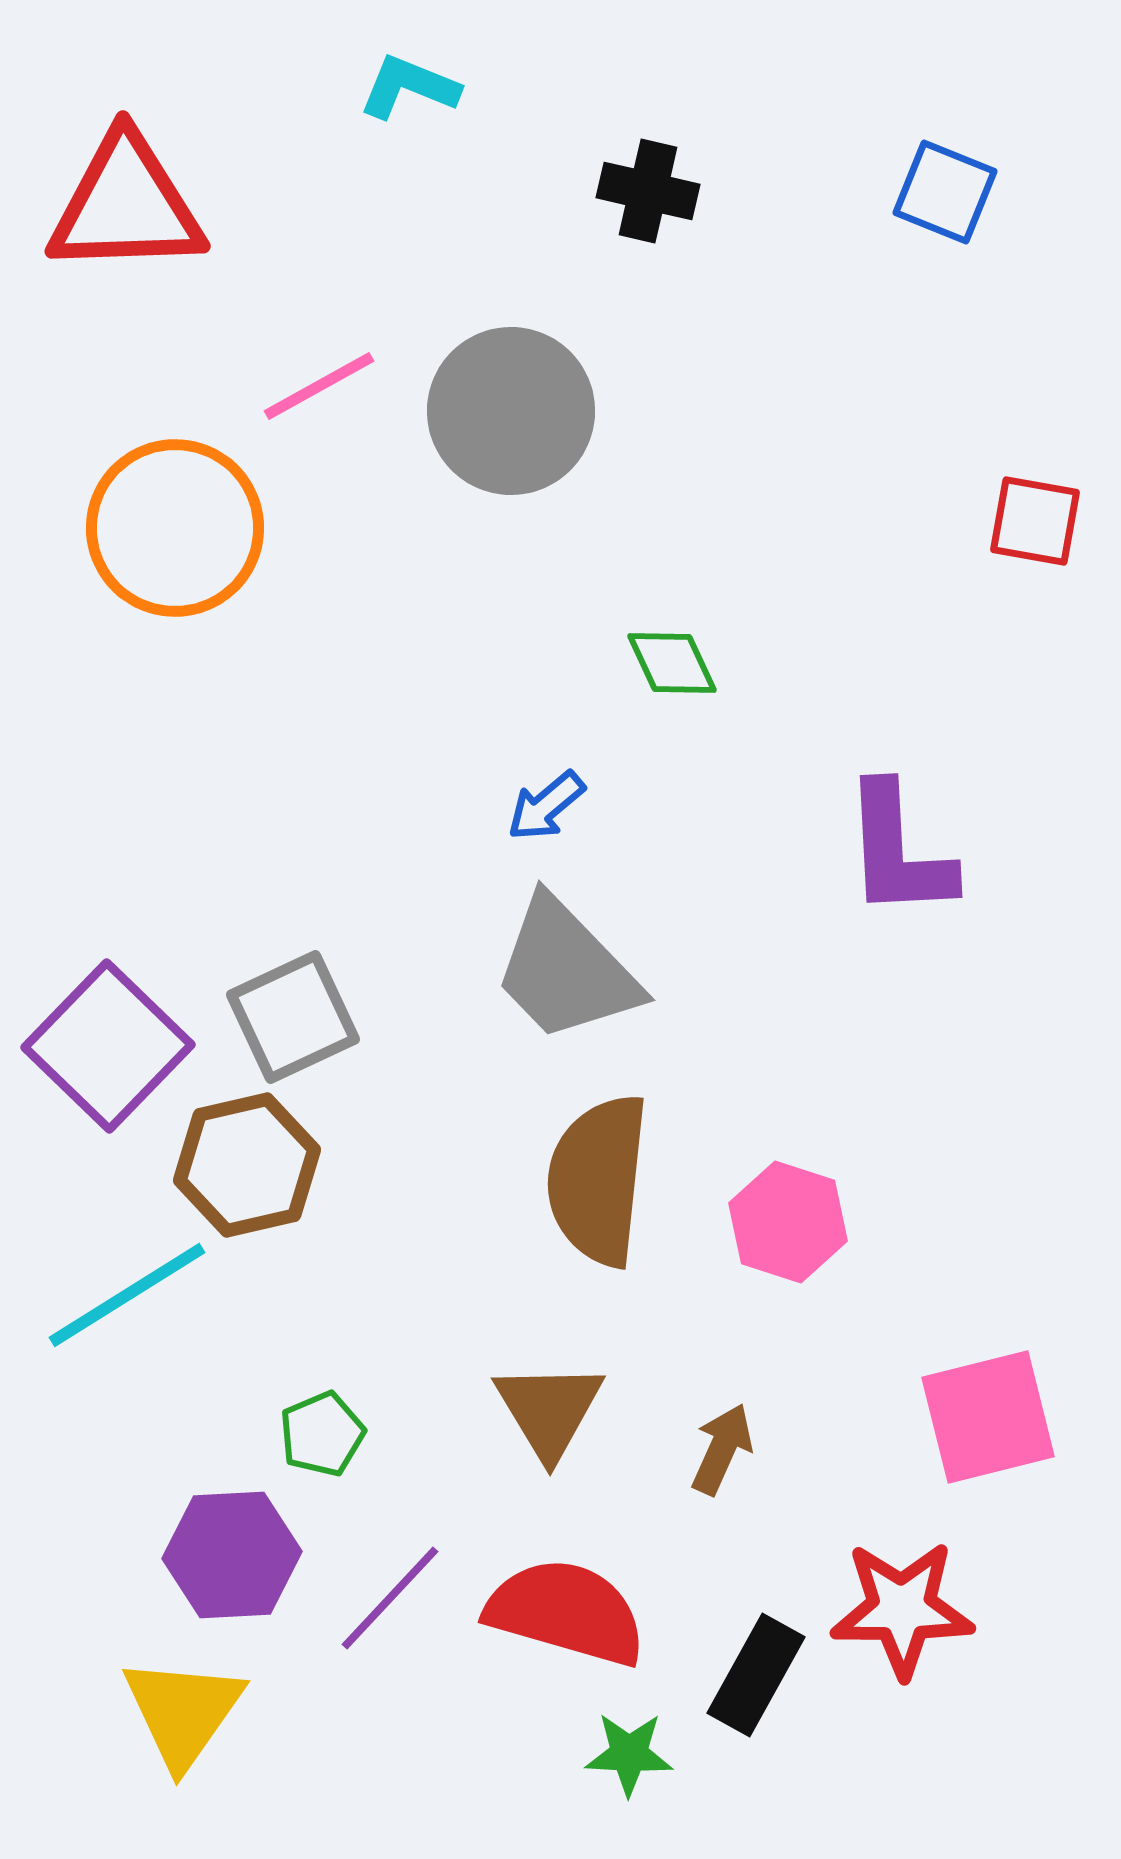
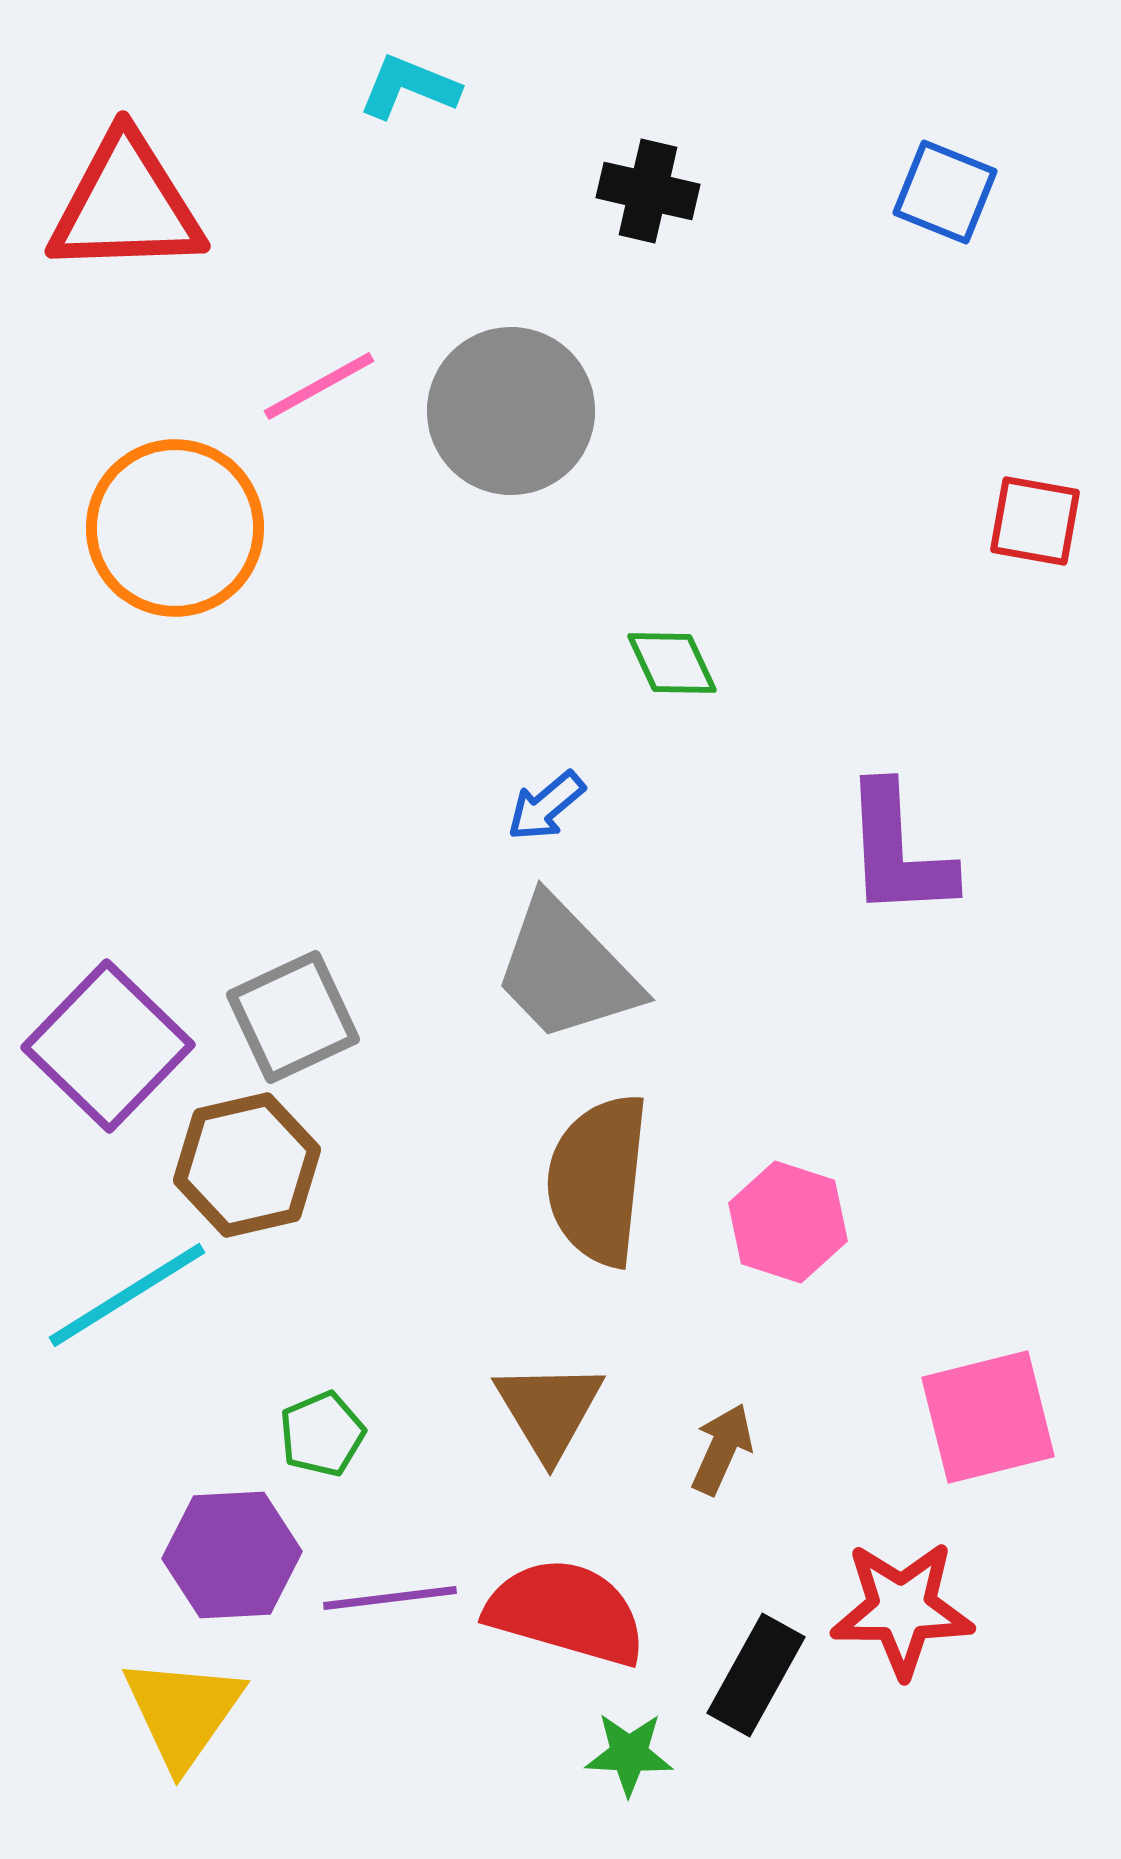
purple line: rotated 40 degrees clockwise
